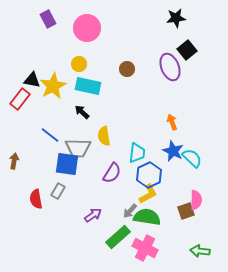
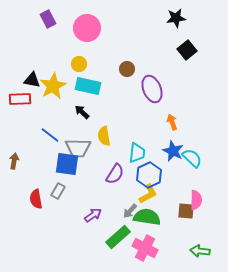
purple ellipse: moved 18 px left, 22 px down
red rectangle: rotated 50 degrees clockwise
purple semicircle: moved 3 px right, 1 px down
brown square: rotated 24 degrees clockwise
